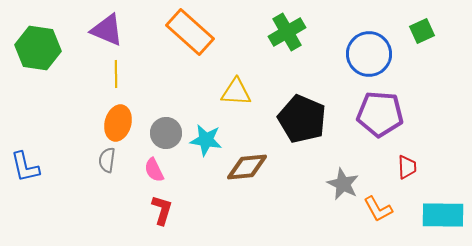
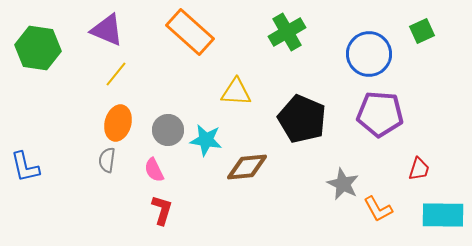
yellow line: rotated 40 degrees clockwise
gray circle: moved 2 px right, 3 px up
red trapezoid: moved 12 px right, 2 px down; rotated 20 degrees clockwise
